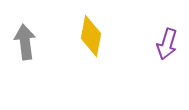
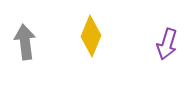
yellow diamond: rotated 12 degrees clockwise
